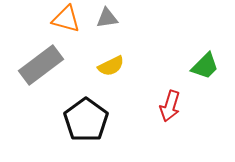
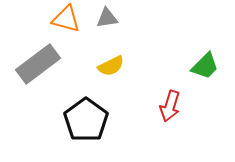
gray rectangle: moved 3 px left, 1 px up
